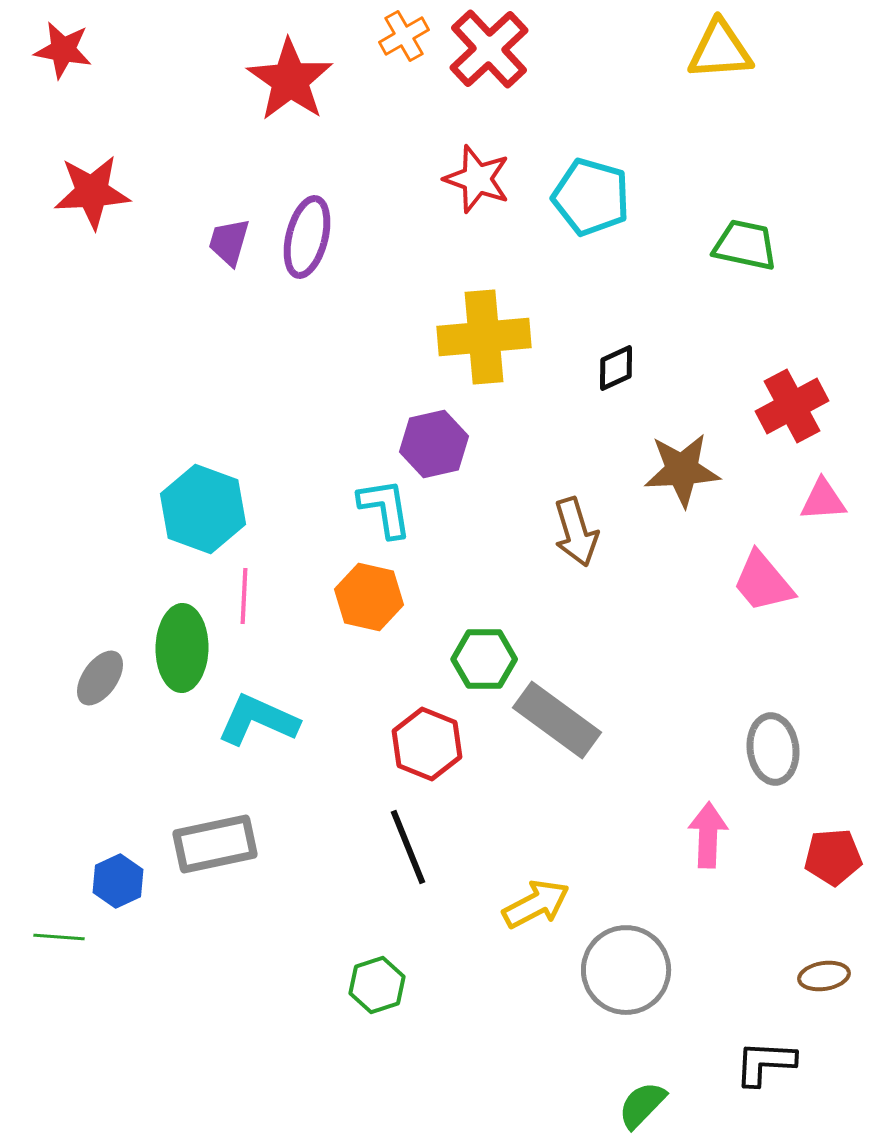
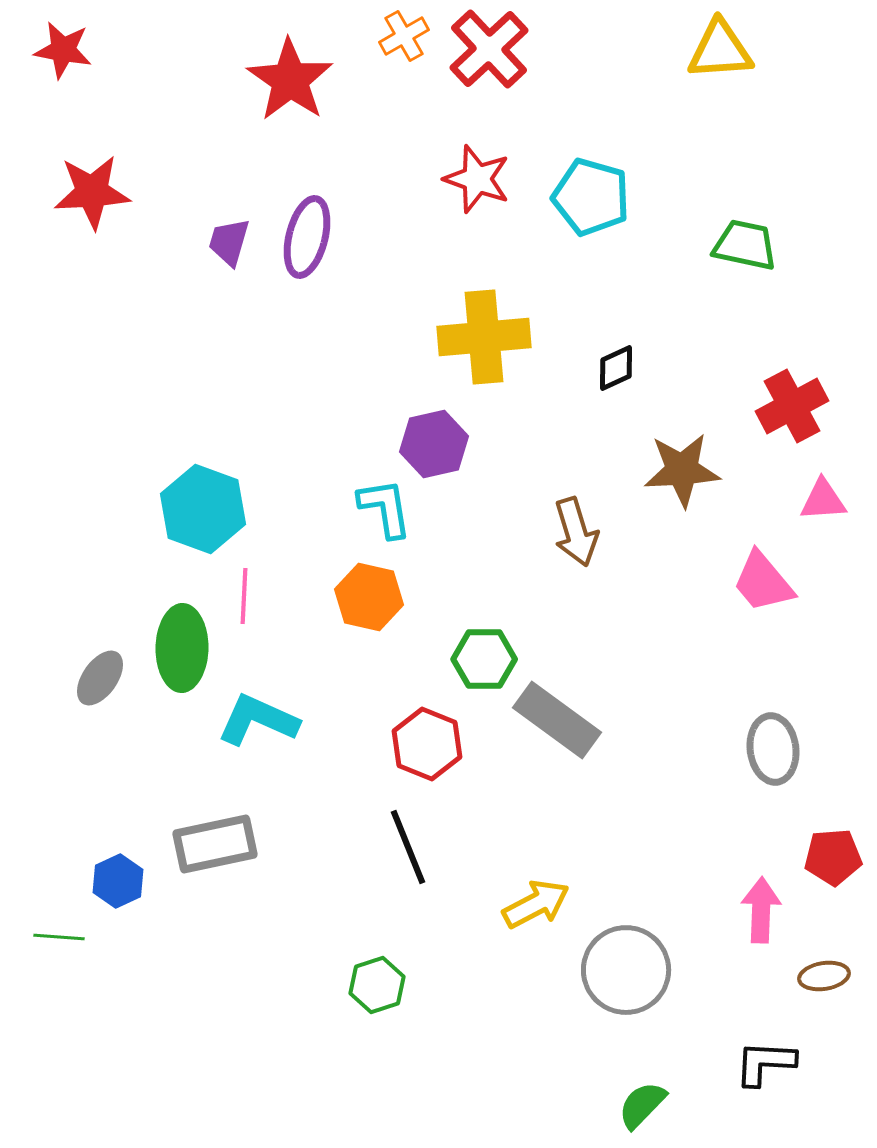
pink arrow at (708, 835): moved 53 px right, 75 px down
